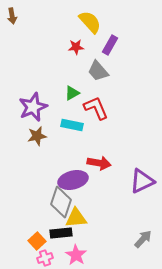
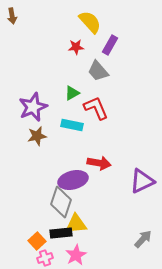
yellow triangle: moved 6 px down
pink star: rotated 10 degrees clockwise
